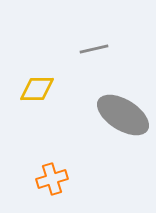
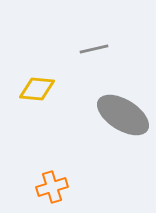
yellow diamond: rotated 6 degrees clockwise
orange cross: moved 8 px down
